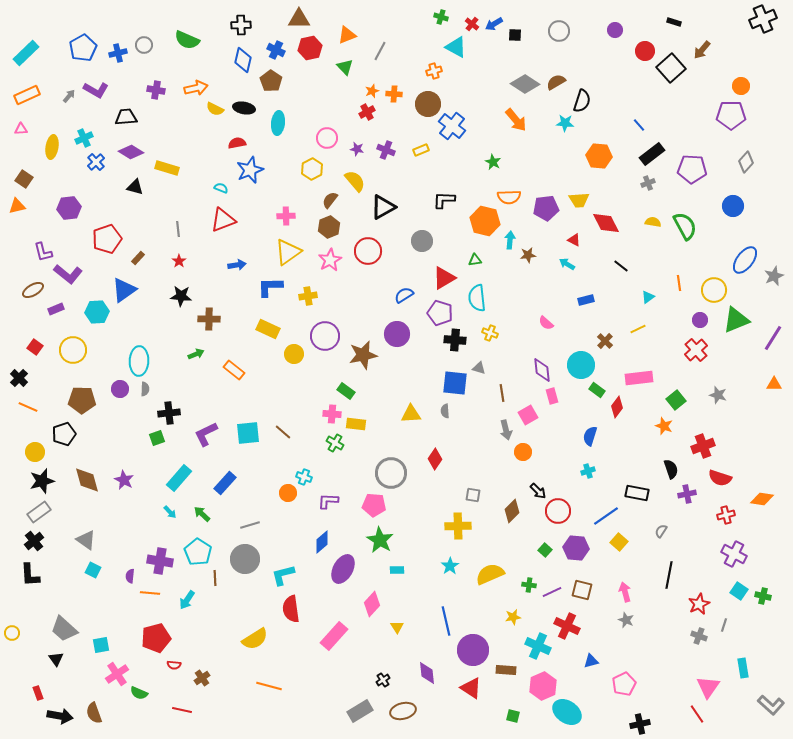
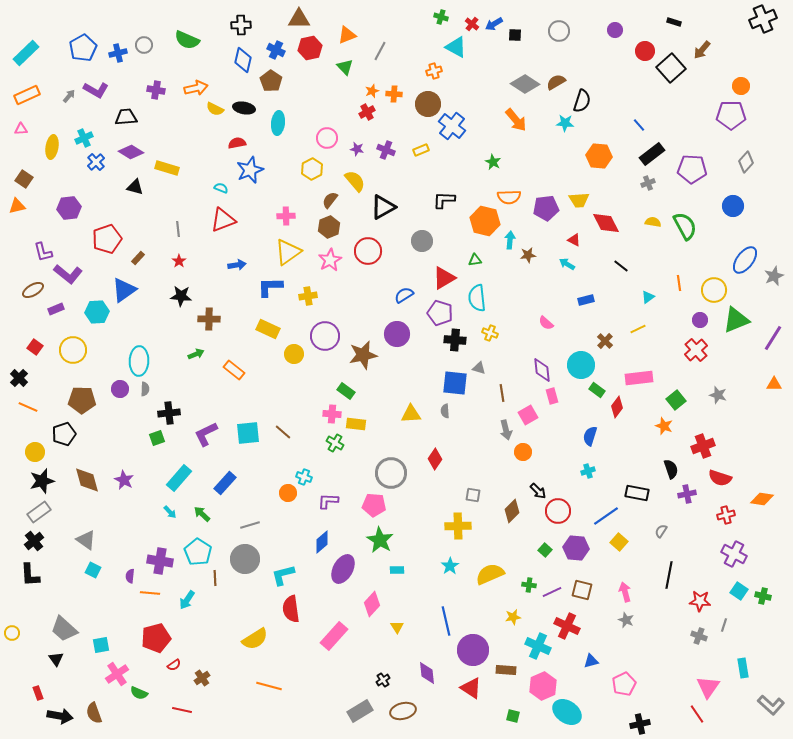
red star at (699, 604): moved 1 px right, 3 px up; rotated 30 degrees clockwise
red semicircle at (174, 665): rotated 40 degrees counterclockwise
